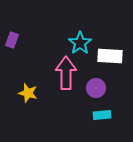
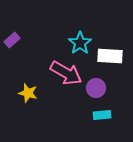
purple rectangle: rotated 28 degrees clockwise
pink arrow: rotated 120 degrees clockwise
